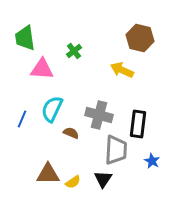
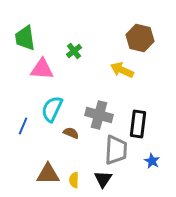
blue line: moved 1 px right, 7 px down
yellow semicircle: moved 1 px right, 2 px up; rotated 126 degrees clockwise
